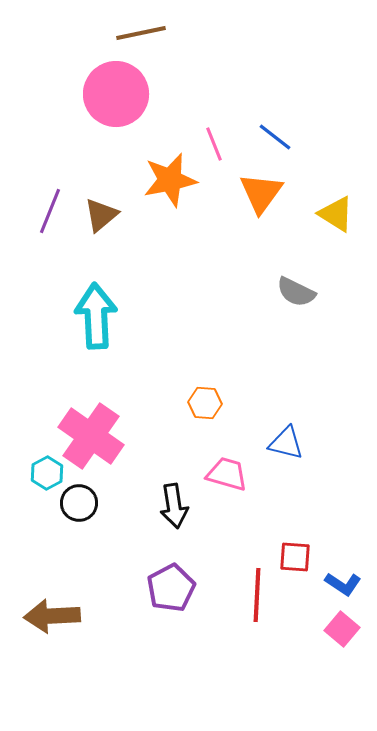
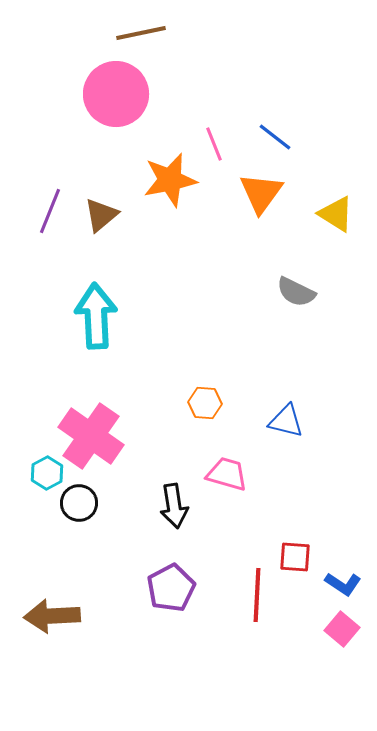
blue triangle: moved 22 px up
